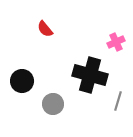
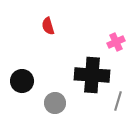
red semicircle: moved 3 px right, 3 px up; rotated 24 degrees clockwise
black cross: moved 2 px right; rotated 12 degrees counterclockwise
gray circle: moved 2 px right, 1 px up
